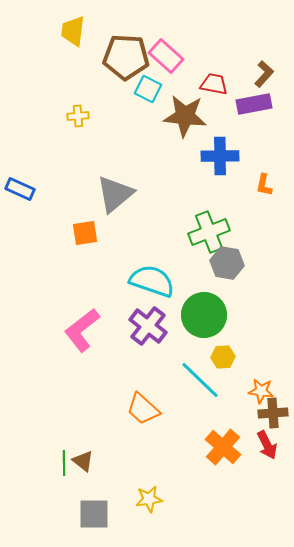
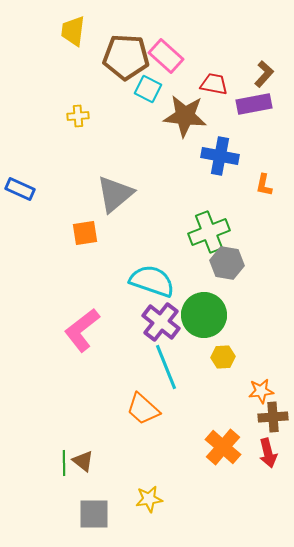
blue cross: rotated 12 degrees clockwise
purple cross: moved 13 px right, 4 px up
cyan line: moved 34 px left, 13 px up; rotated 24 degrees clockwise
orange star: rotated 15 degrees counterclockwise
brown cross: moved 4 px down
red arrow: moved 1 px right, 8 px down; rotated 12 degrees clockwise
